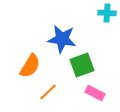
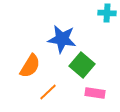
green square: rotated 30 degrees counterclockwise
pink rectangle: rotated 18 degrees counterclockwise
